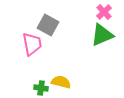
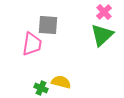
gray square: rotated 25 degrees counterclockwise
green triangle: rotated 20 degrees counterclockwise
pink trapezoid: rotated 20 degrees clockwise
green cross: rotated 16 degrees clockwise
